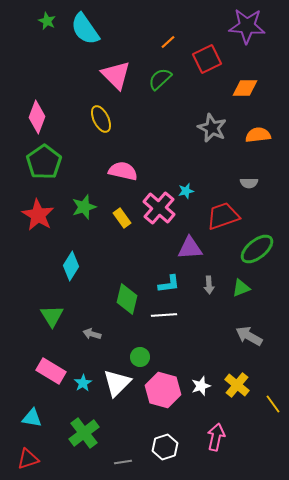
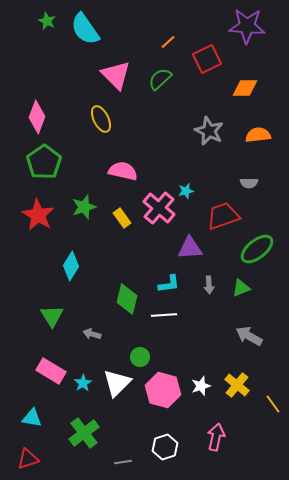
gray star at (212, 128): moved 3 px left, 3 px down
